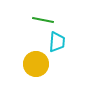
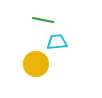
cyan trapezoid: rotated 100 degrees counterclockwise
